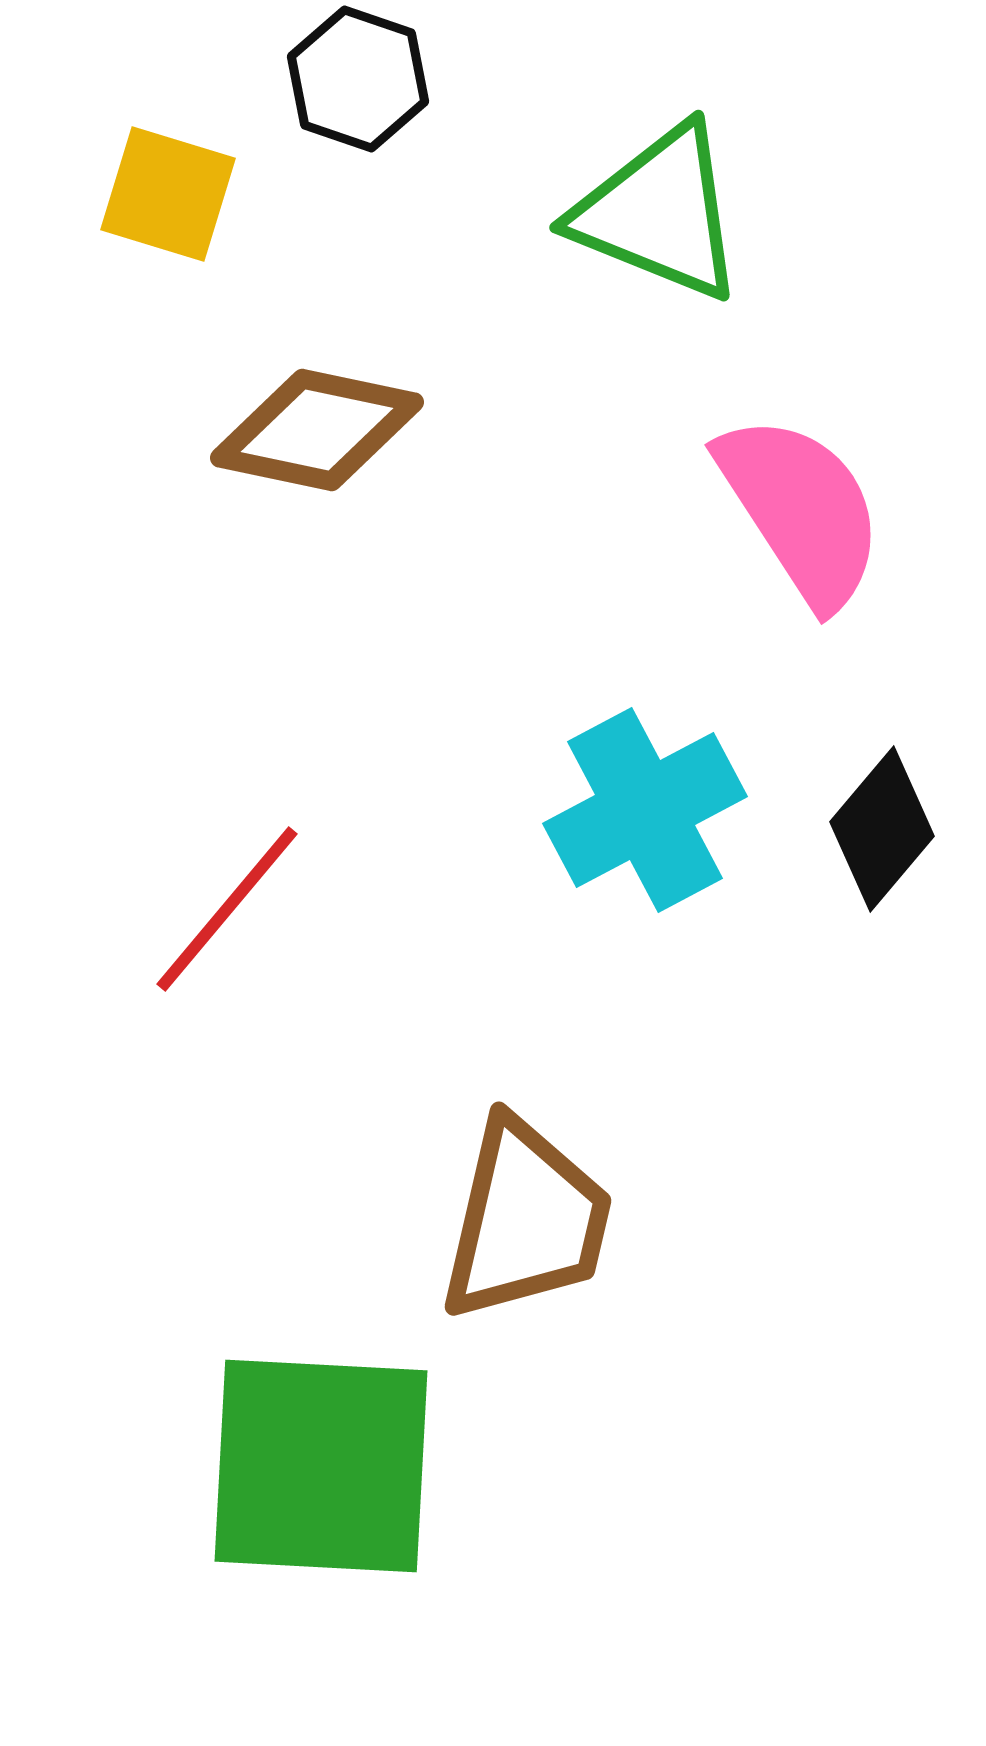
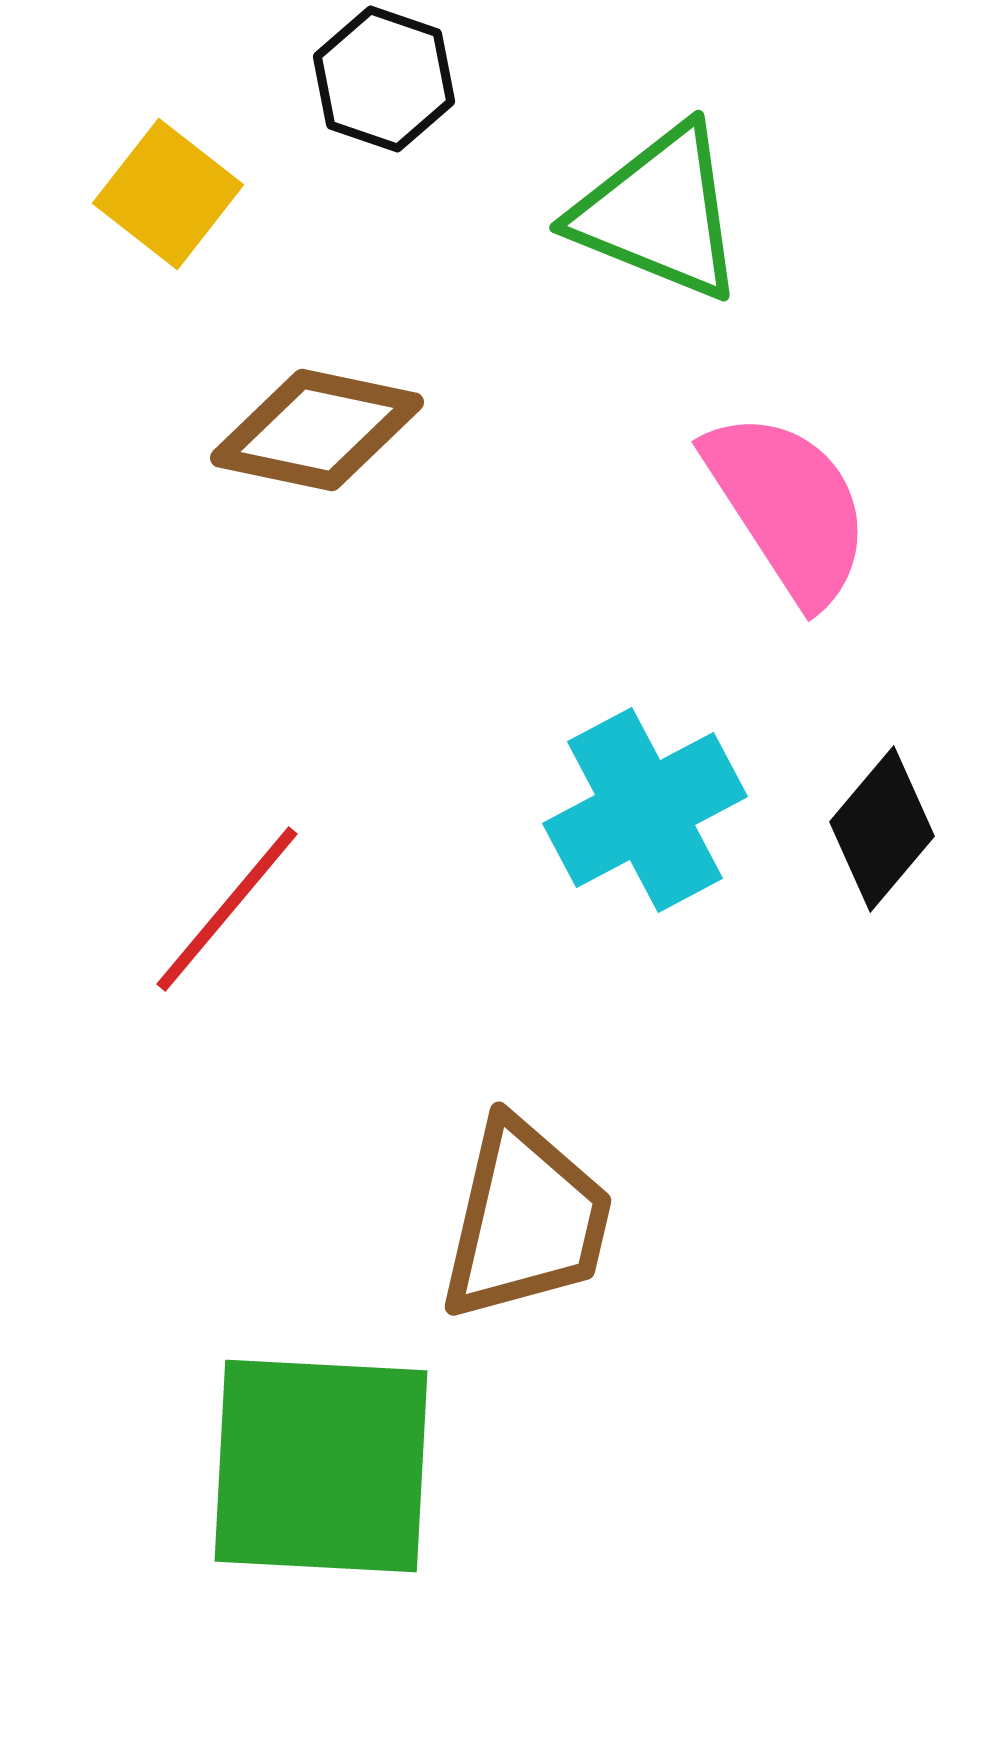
black hexagon: moved 26 px right
yellow square: rotated 21 degrees clockwise
pink semicircle: moved 13 px left, 3 px up
